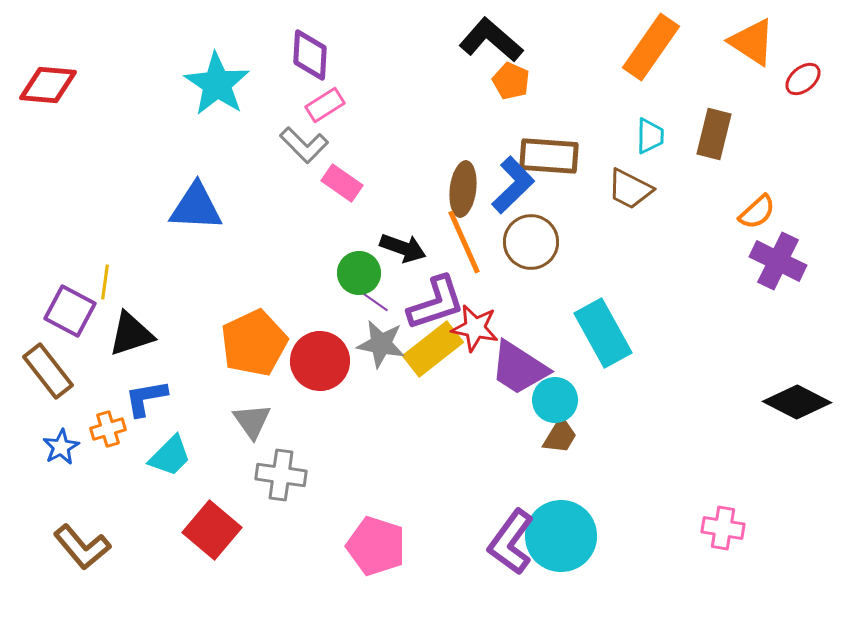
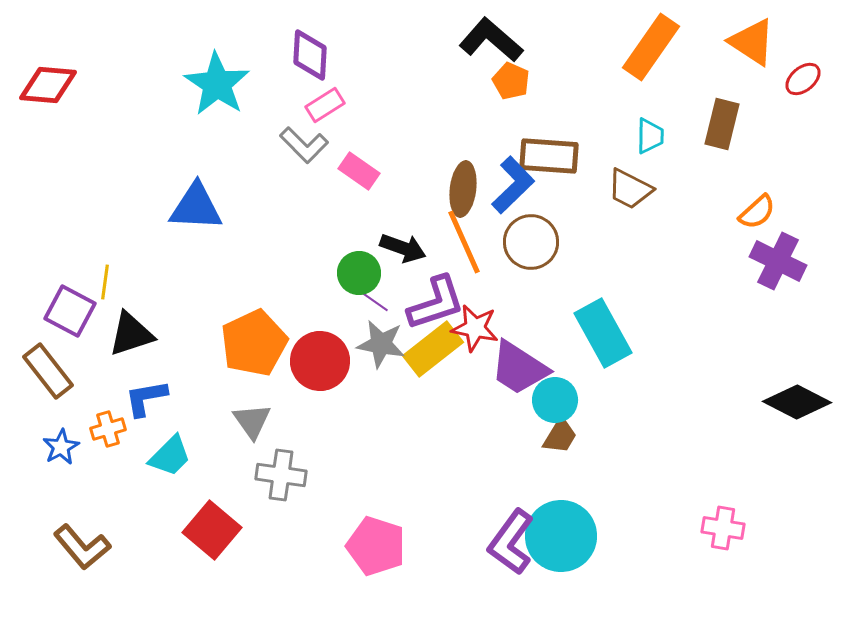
brown rectangle at (714, 134): moved 8 px right, 10 px up
pink rectangle at (342, 183): moved 17 px right, 12 px up
